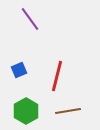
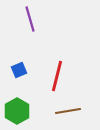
purple line: rotated 20 degrees clockwise
green hexagon: moved 9 px left
